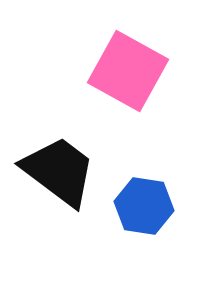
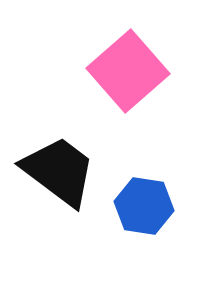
pink square: rotated 20 degrees clockwise
